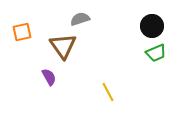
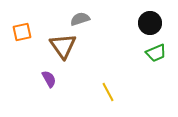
black circle: moved 2 px left, 3 px up
purple semicircle: moved 2 px down
